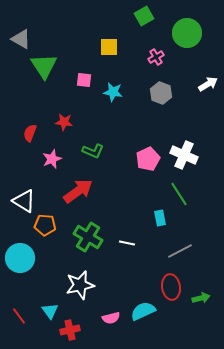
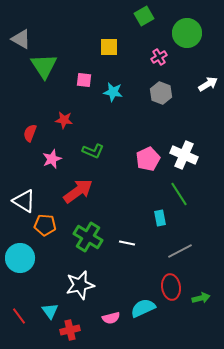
pink cross: moved 3 px right
red star: moved 2 px up
cyan semicircle: moved 3 px up
